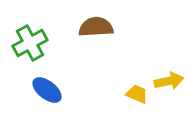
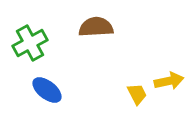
yellow trapezoid: rotated 40 degrees clockwise
